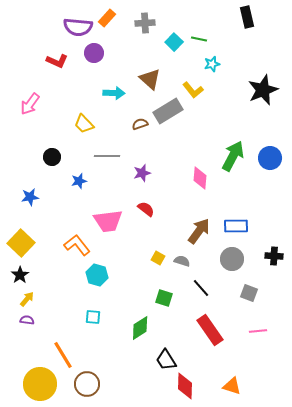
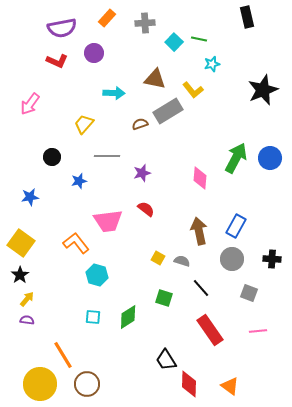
purple semicircle at (78, 27): moved 16 px left, 1 px down; rotated 16 degrees counterclockwise
brown triangle at (150, 79): moved 5 px right; rotated 30 degrees counterclockwise
yellow trapezoid at (84, 124): rotated 85 degrees clockwise
green arrow at (233, 156): moved 3 px right, 2 px down
blue rectangle at (236, 226): rotated 60 degrees counterclockwise
brown arrow at (199, 231): rotated 48 degrees counterclockwise
yellow square at (21, 243): rotated 8 degrees counterclockwise
orange L-shape at (77, 245): moved 1 px left, 2 px up
black cross at (274, 256): moved 2 px left, 3 px down
green diamond at (140, 328): moved 12 px left, 11 px up
red diamond at (185, 386): moved 4 px right, 2 px up
orange triangle at (232, 386): moved 2 px left; rotated 18 degrees clockwise
